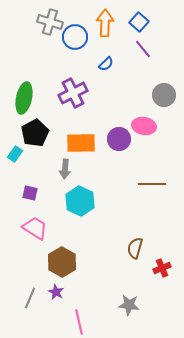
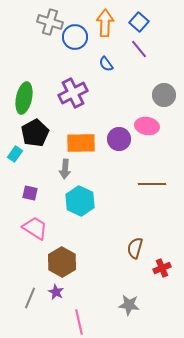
purple line: moved 4 px left
blue semicircle: rotated 98 degrees clockwise
pink ellipse: moved 3 px right
